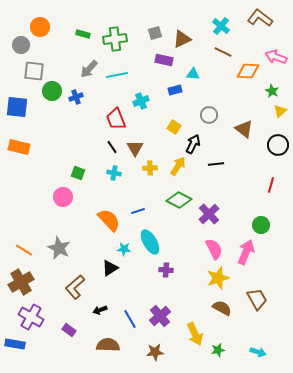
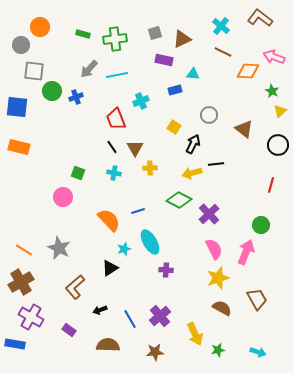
pink arrow at (276, 57): moved 2 px left
yellow arrow at (178, 166): moved 14 px right, 7 px down; rotated 138 degrees counterclockwise
cyan star at (124, 249): rotated 24 degrees counterclockwise
